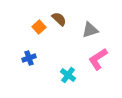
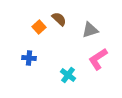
blue cross: rotated 24 degrees clockwise
